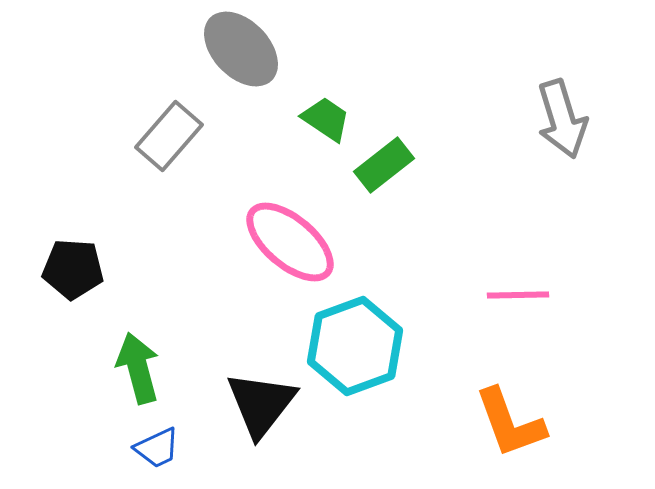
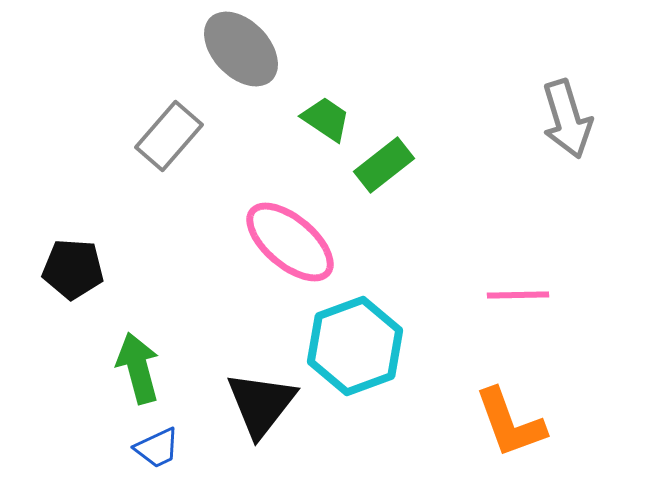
gray arrow: moved 5 px right
